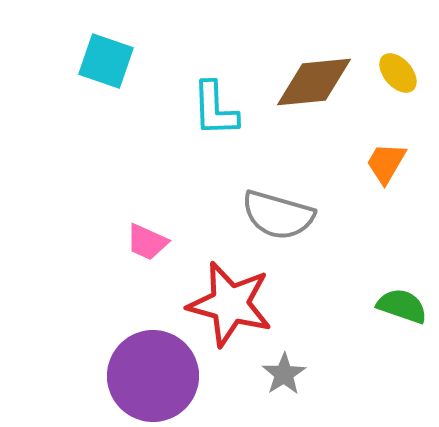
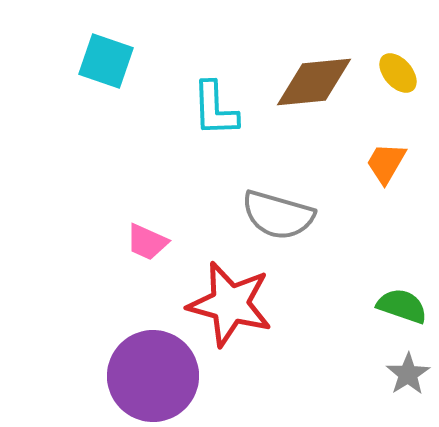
gray star: moved 124 px right
